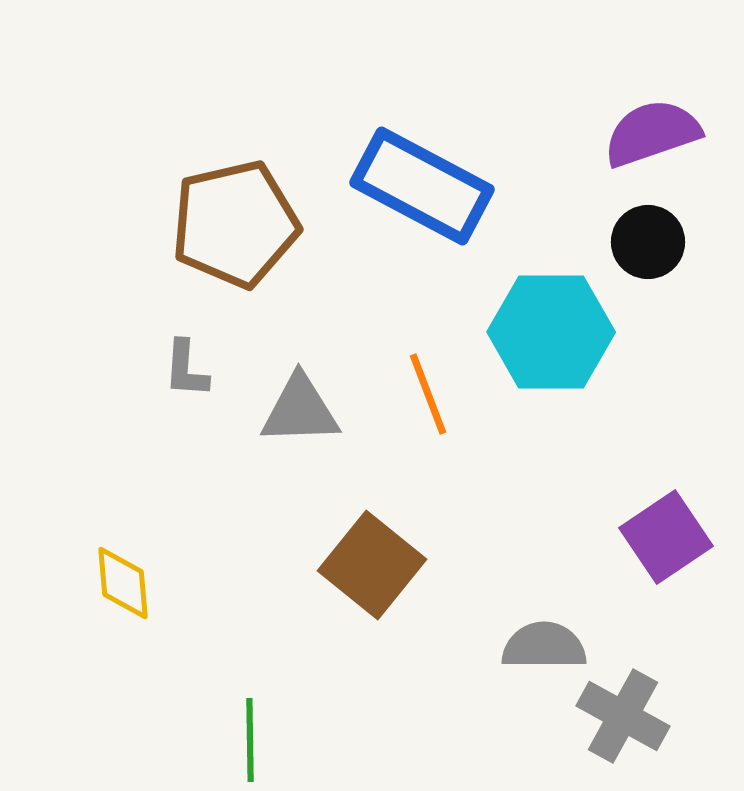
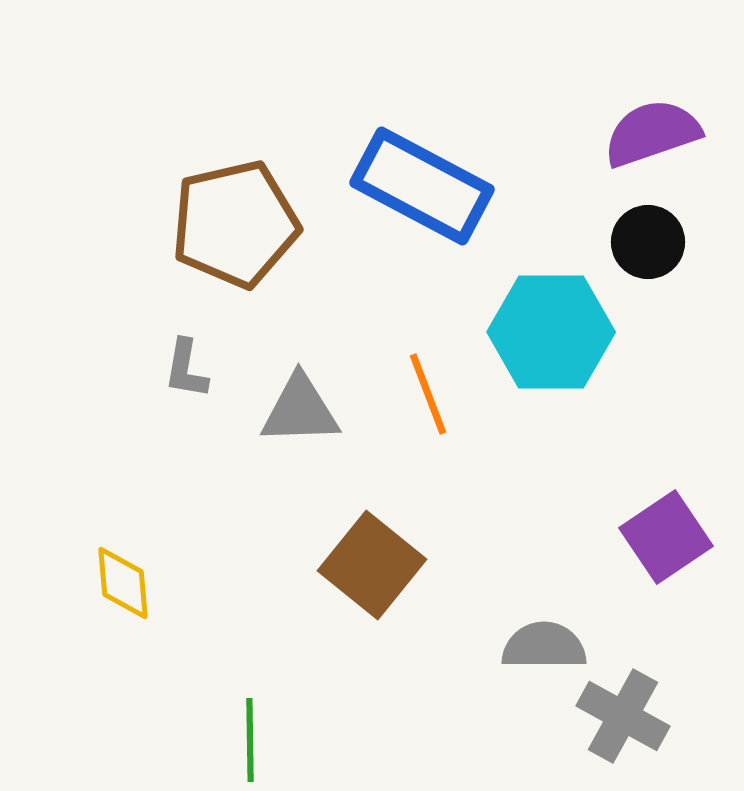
gray L-shape: rotated 6 degrees clockwise
